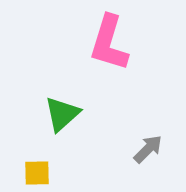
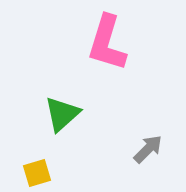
pink L-shape: moved 2 px left
yellow square: rotated 16 degrees counterclockwise
